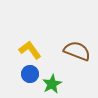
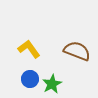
yellow L-shape: moved 1 px left, 1 px up
blue circle: moved 5 px down
